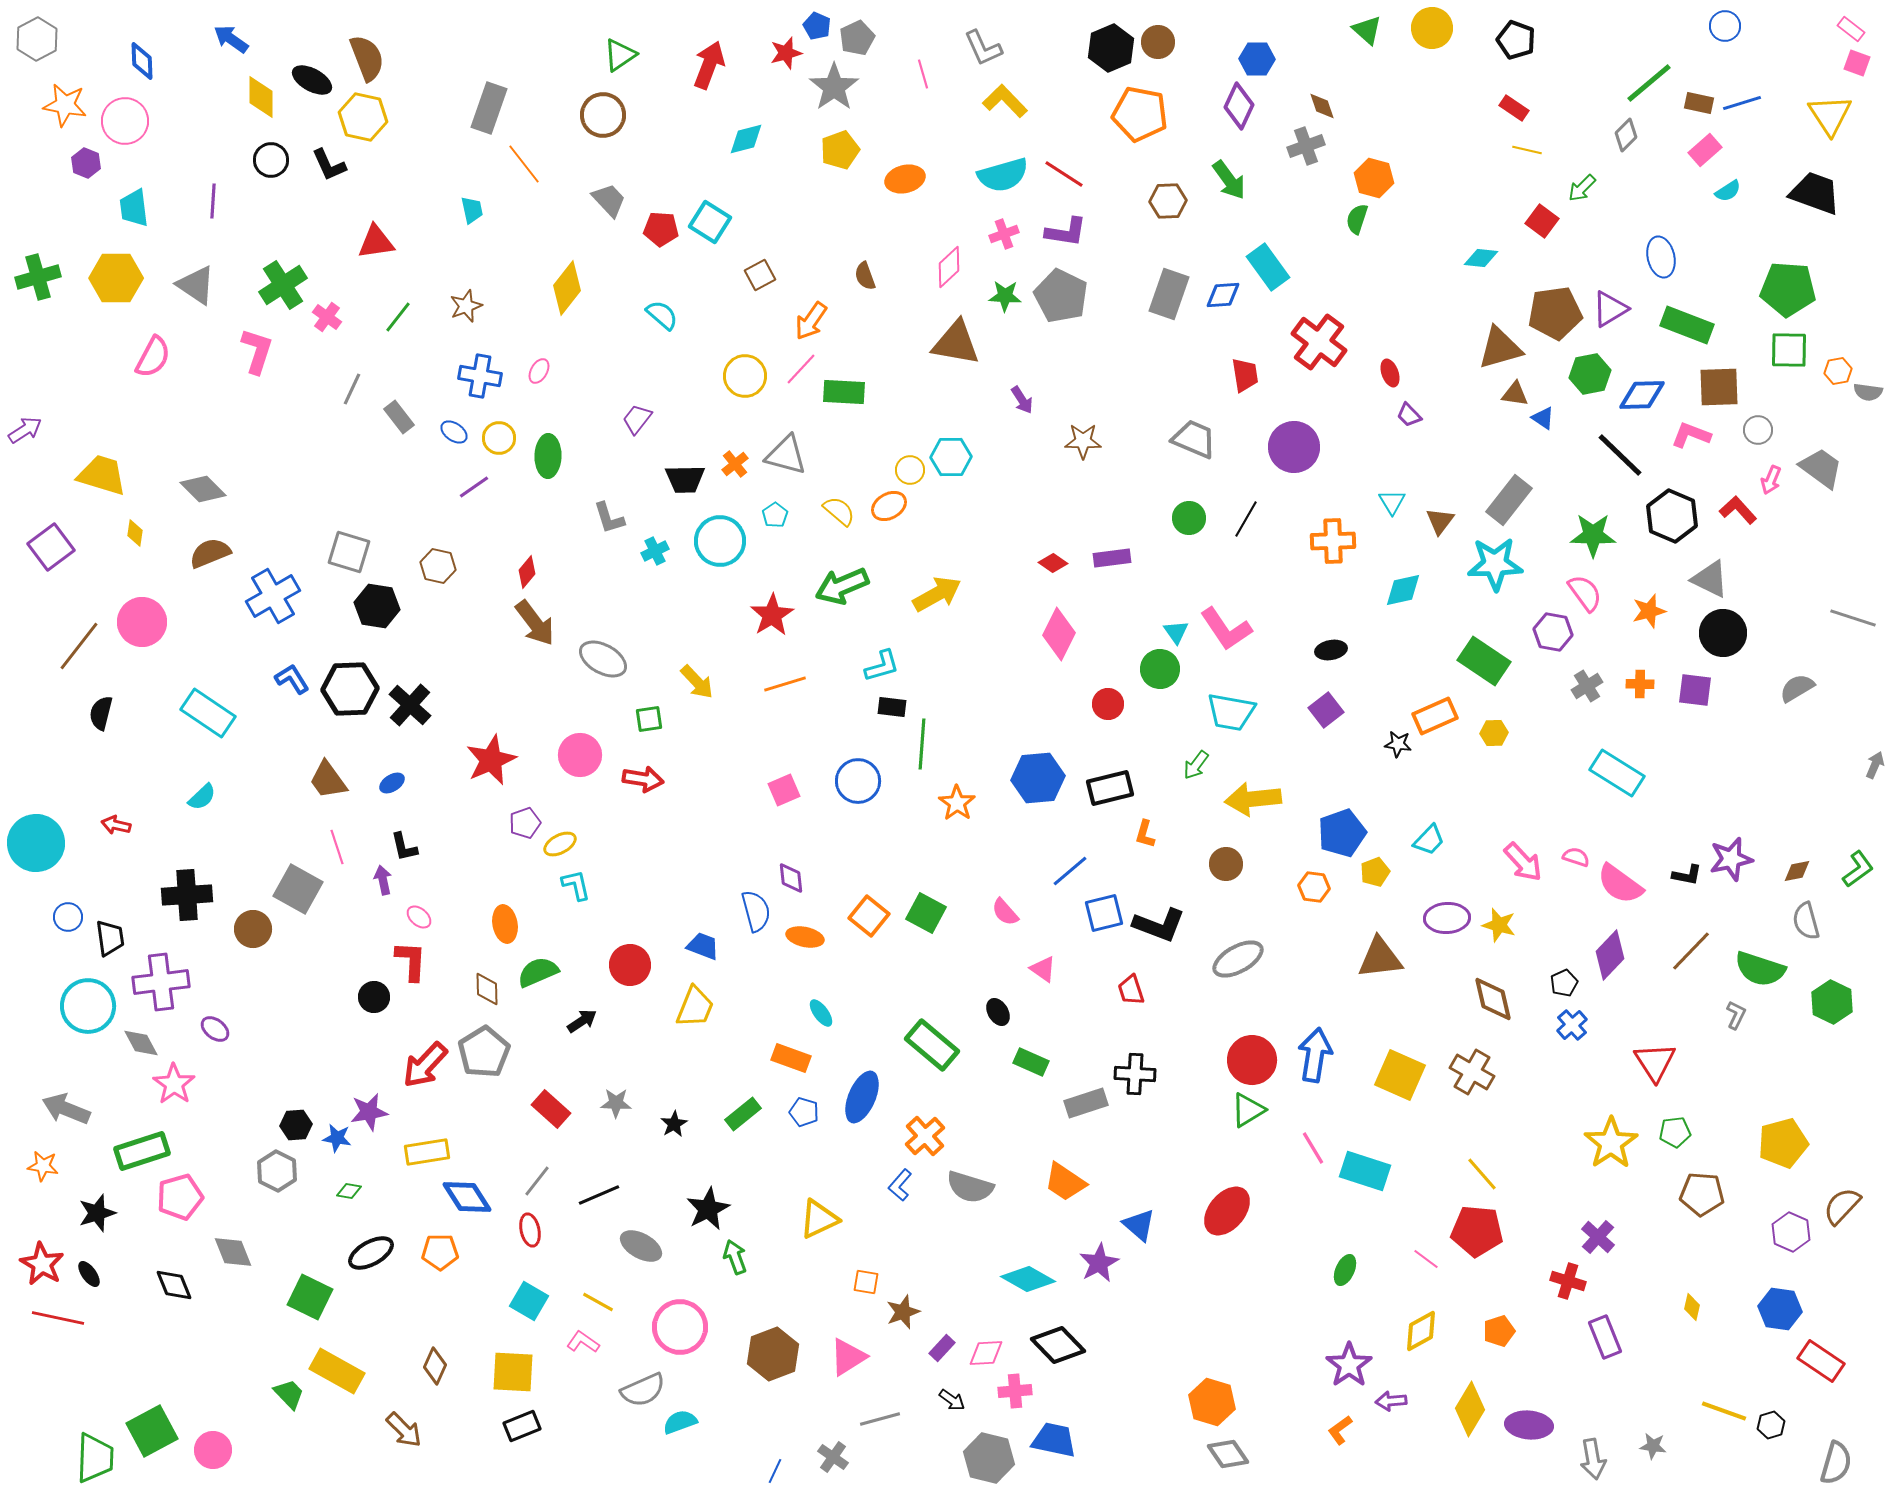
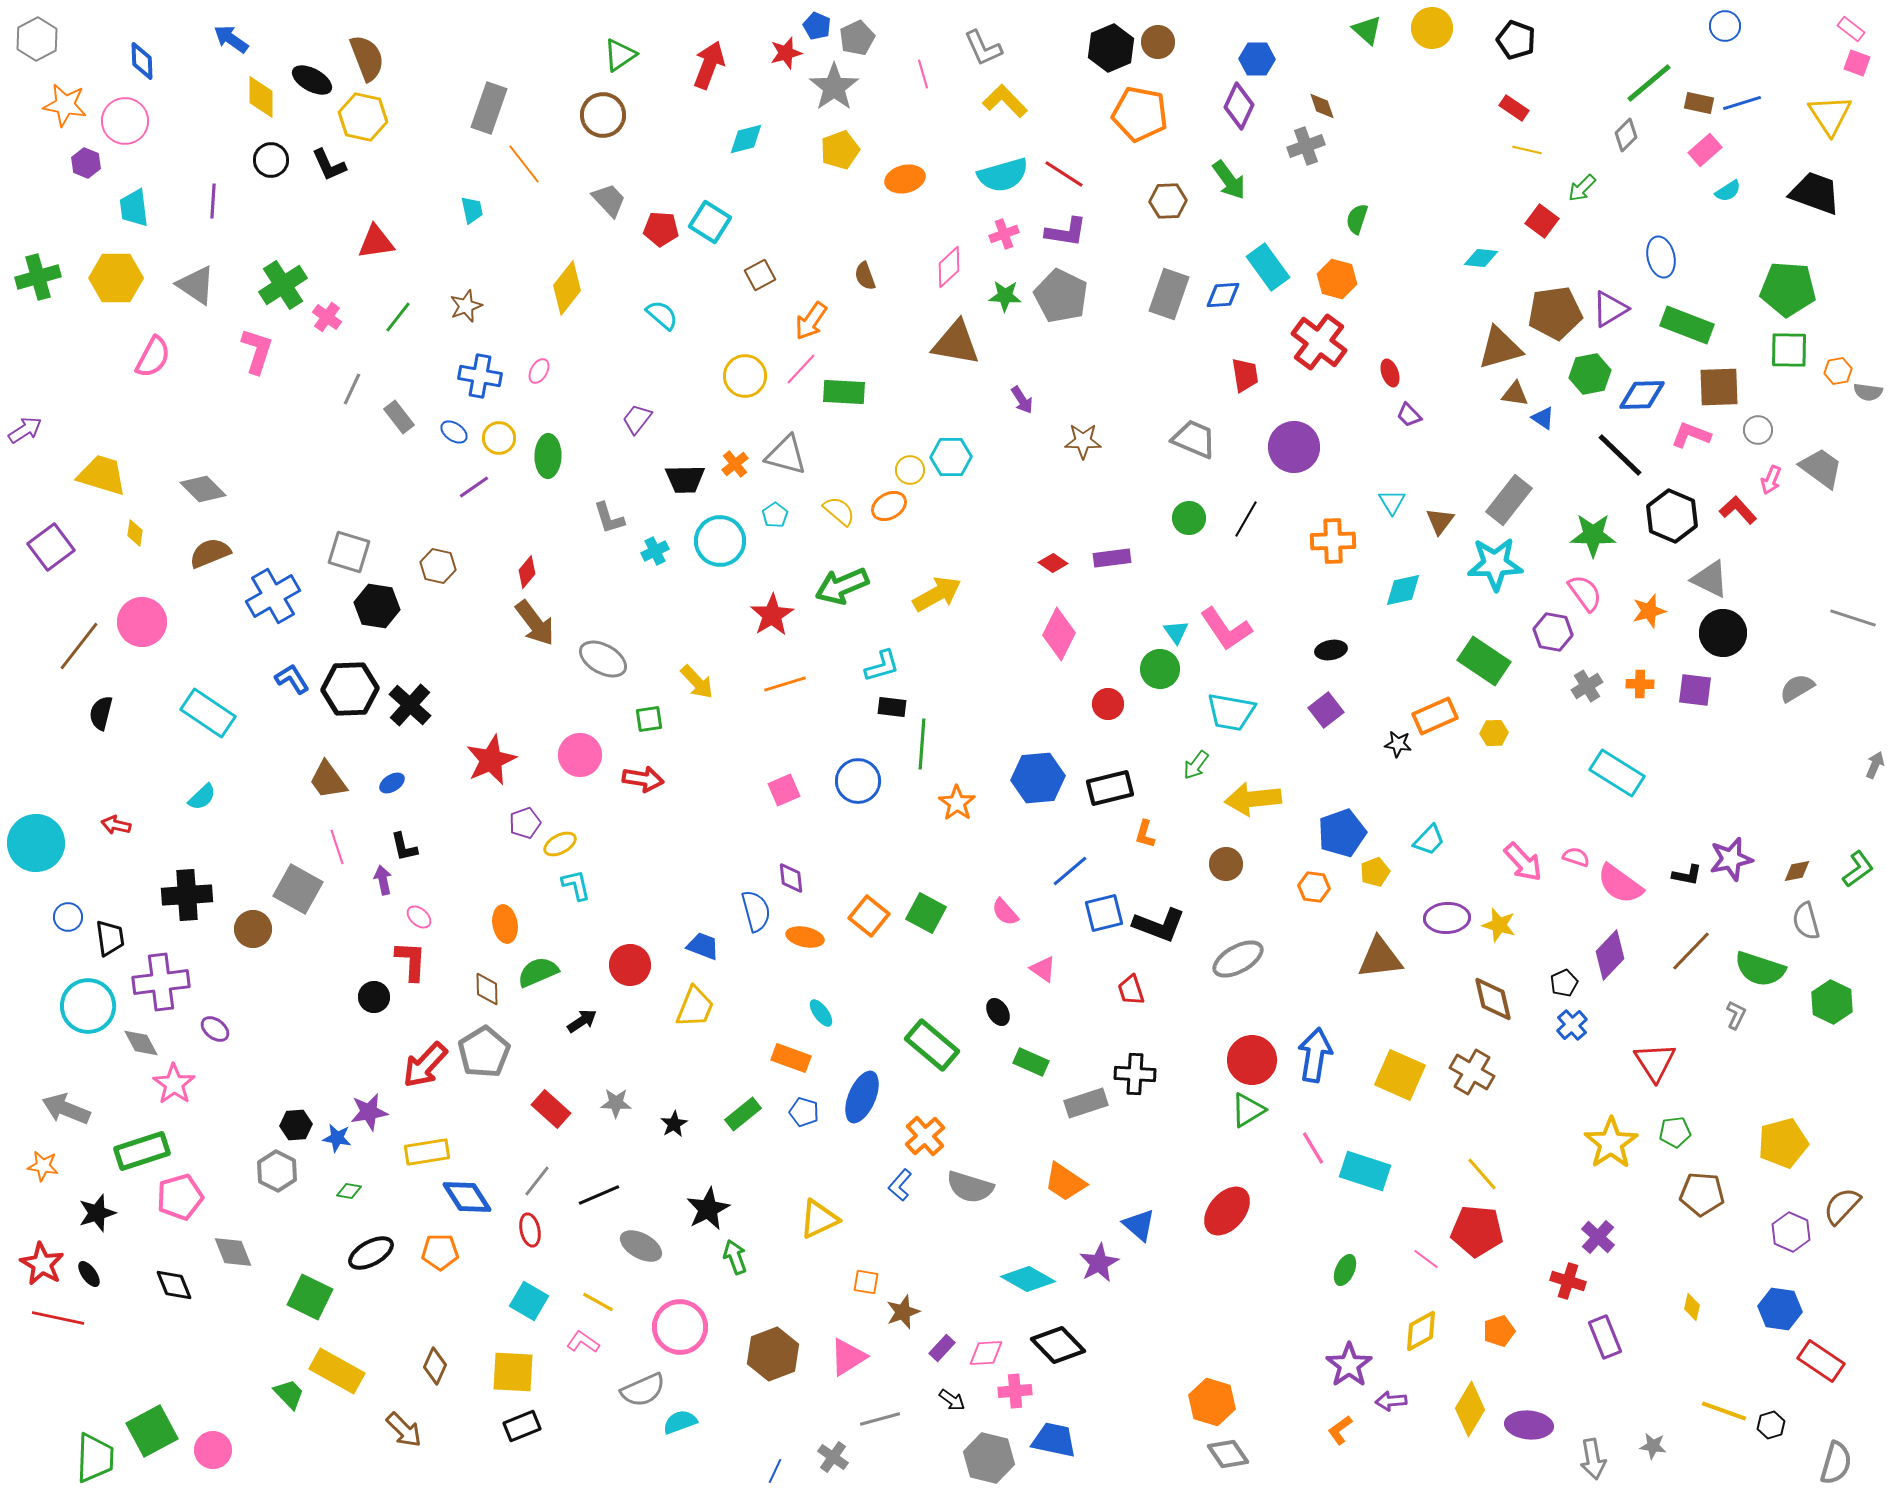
orange hexagon at (1374, 178): moved 37 px left, 101 px down
